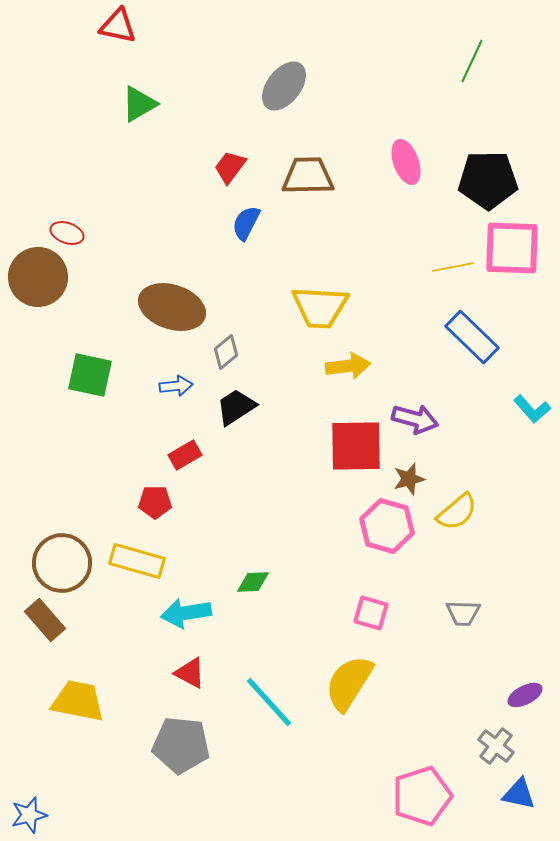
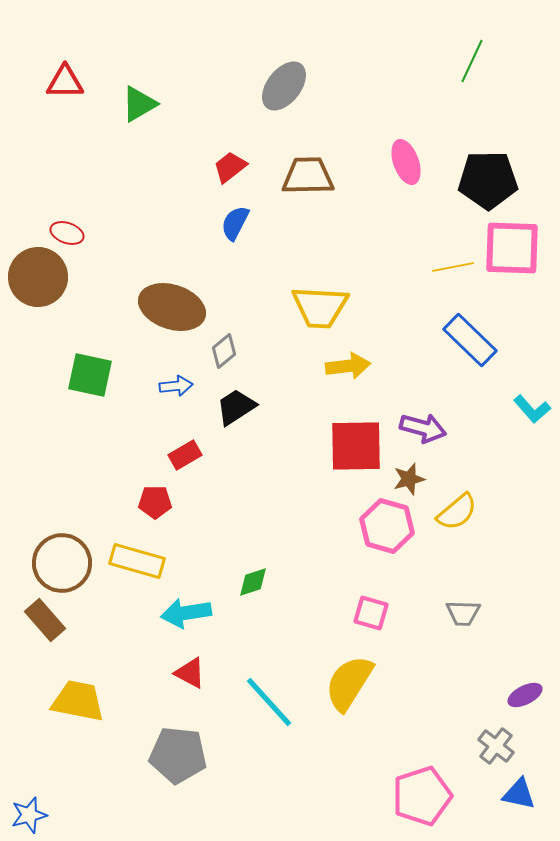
red triangle at (118, 26): moved 53 px left, 56 px down; rotated 12 degrees counterclockwise
red trapezoid at (230, 167): rotated 15 degrees clockwise
blue semicircle at (246, 223): moved 11 px left
blue rectangle at (472, 337): moved 2 px left, 3 px down
gray diamond at (226, 352): moved 2 px left, 1 px up
purple arrow at (415, 419): moved 8 px right, 9 px down
green diamond at (253, 582): rotated 16 degrees counterclockwise
gray pentagon at (181, 745): moved 3 px left, 10 px down
